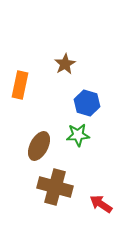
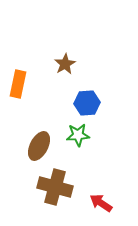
orange rectangle: moved 2 px left, 1 px up
blue hexagon: rotated 20 degrees counterclockwise
red arrow: moved 1 px up
